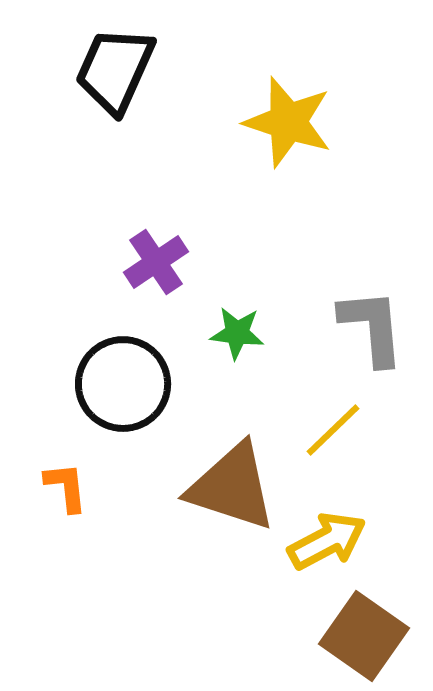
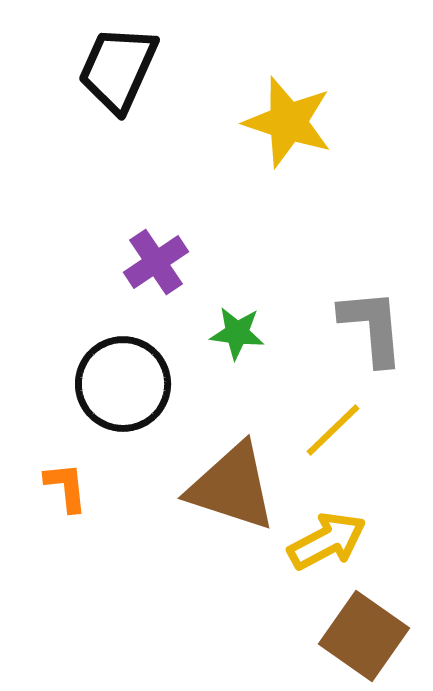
black trapezoid: moved 3 px right, 1 px up
